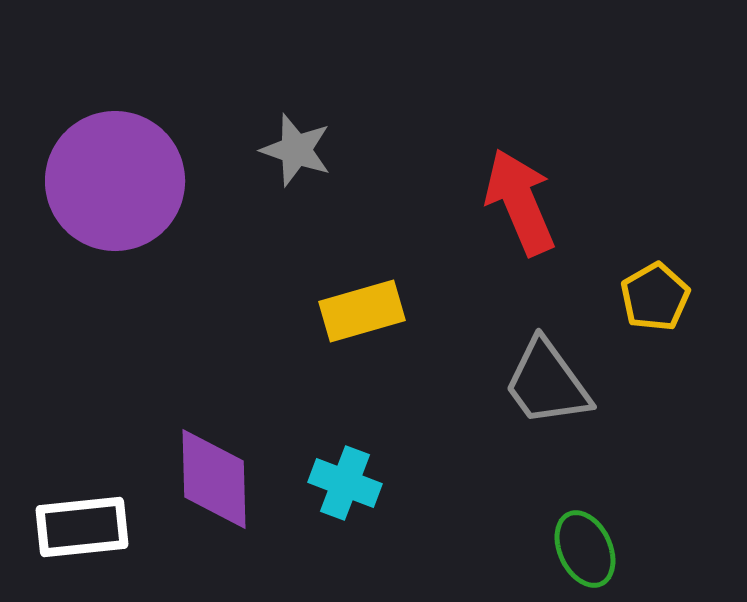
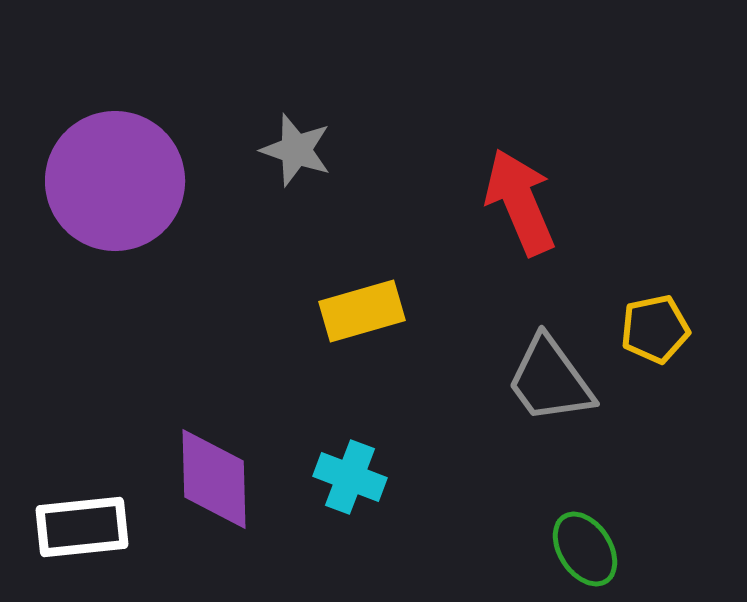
yellow pentagon: moved 32 px down; rotated 18 degrees clockwise
gray trapezoid: moved 3 px right, 3 px up
cyan cross: moved 5 px right, 6 px up
green ellipse: rotated 8 degrees counterclockwise
